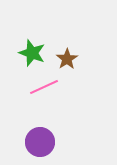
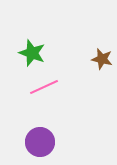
brown star: moved 35 px right; rotated 25 degrees counterclockwise
